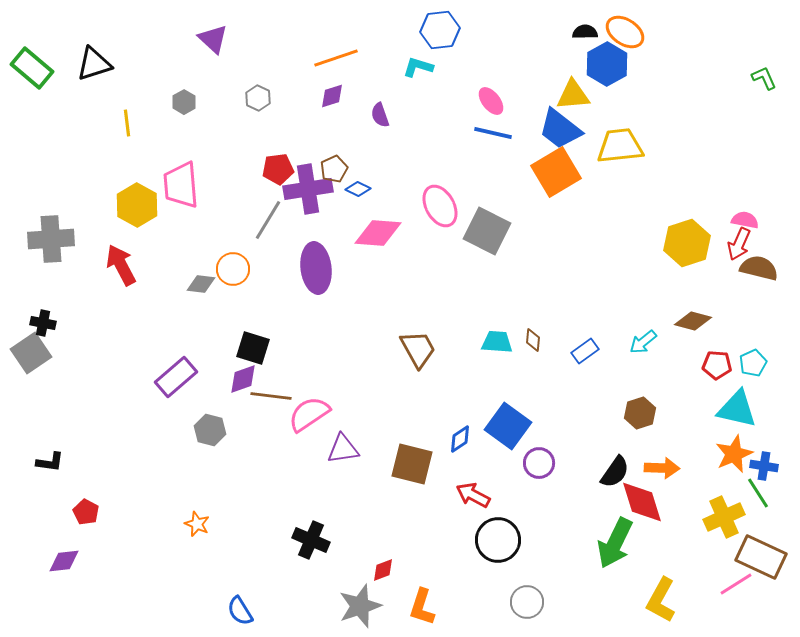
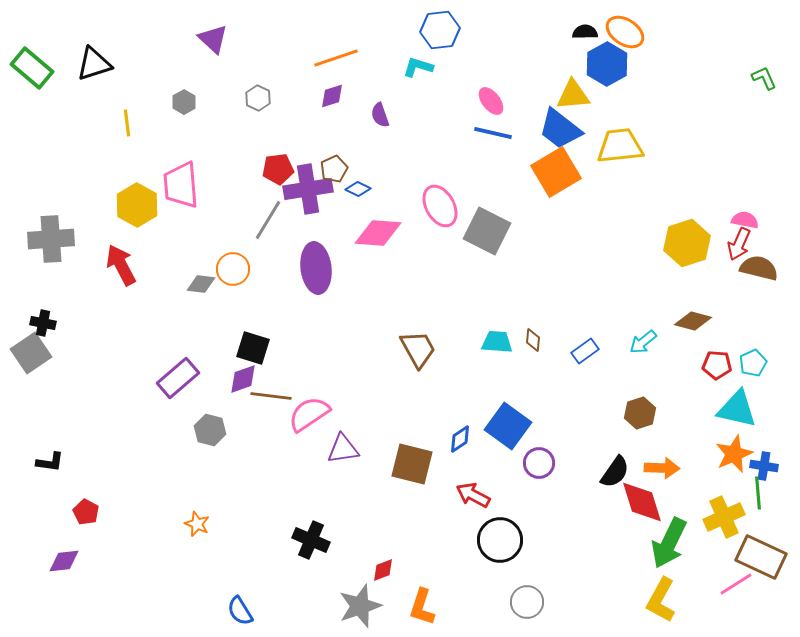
purple rectangle at (176, 377): moved 2 px right, 1 px down
green line at (758, 493): rotated 28 degrees clockwise
black circle at (498, 540): moved 2 px right
green arrow at (615, 543): moved 54 px right
